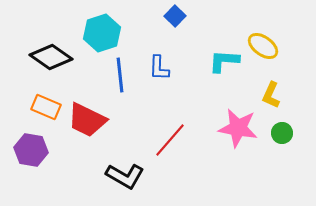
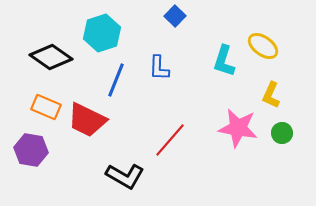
cyan L-shape: rotated 76 degrees counterclockwise
blue line: moved 4 px left, 5 px down; rotated 28 degrees clockwise
